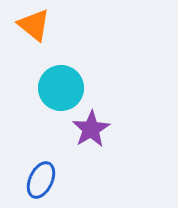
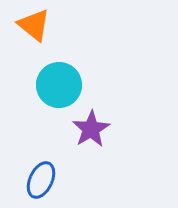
cyan circle: moved 2 px left, 3 px up
